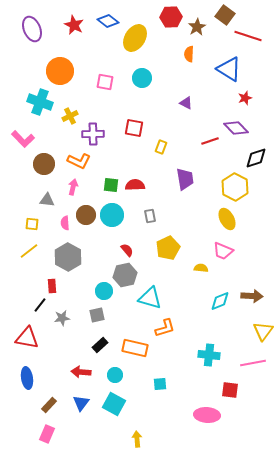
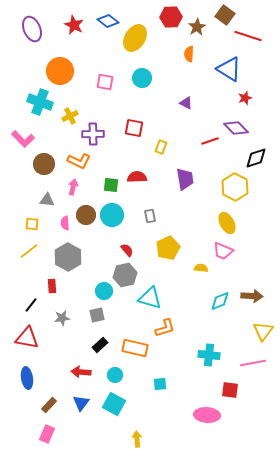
red semicircle at (135, 185): moved 2 px right, 8 px up
yellow ellipse at (227, 219): moved 4 px down
black line at (40, 305): moved 9 px left
